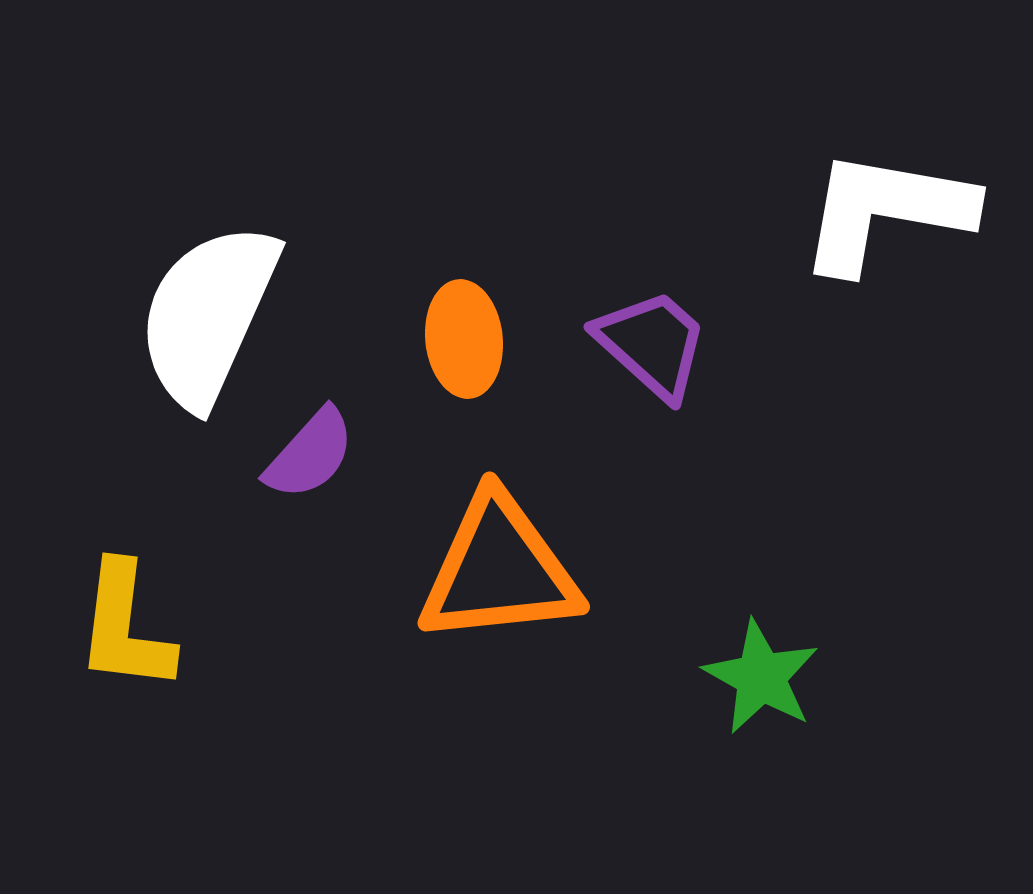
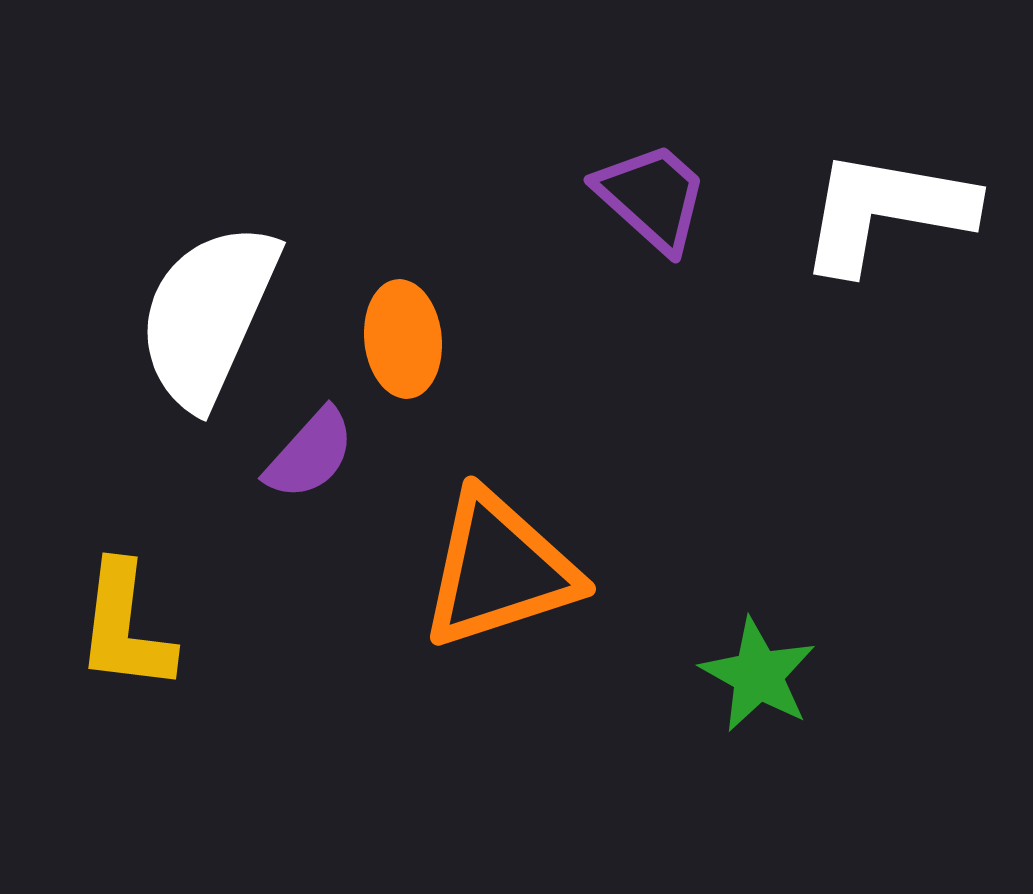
orange ellipse: moved 61 px left
purple trapezoid: moved 147 px up
orange triangle: rotated 12 degrees counterclockwise
green star: moved 3 px left, 2 px up
